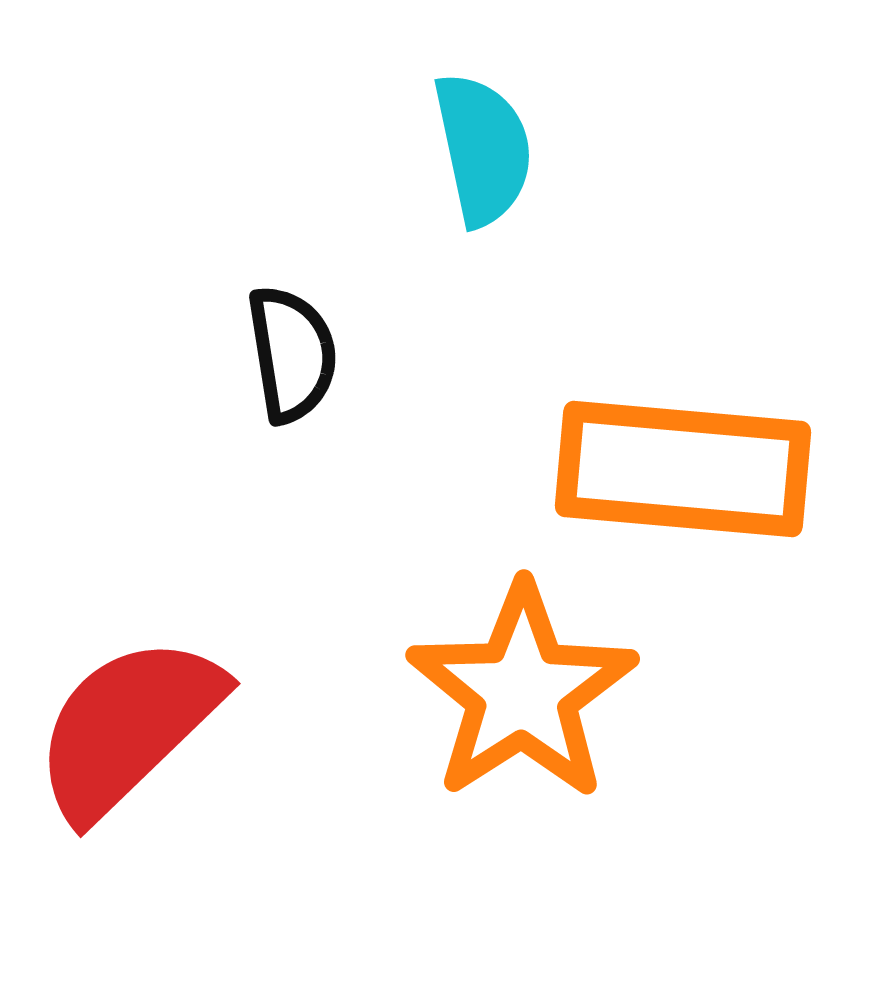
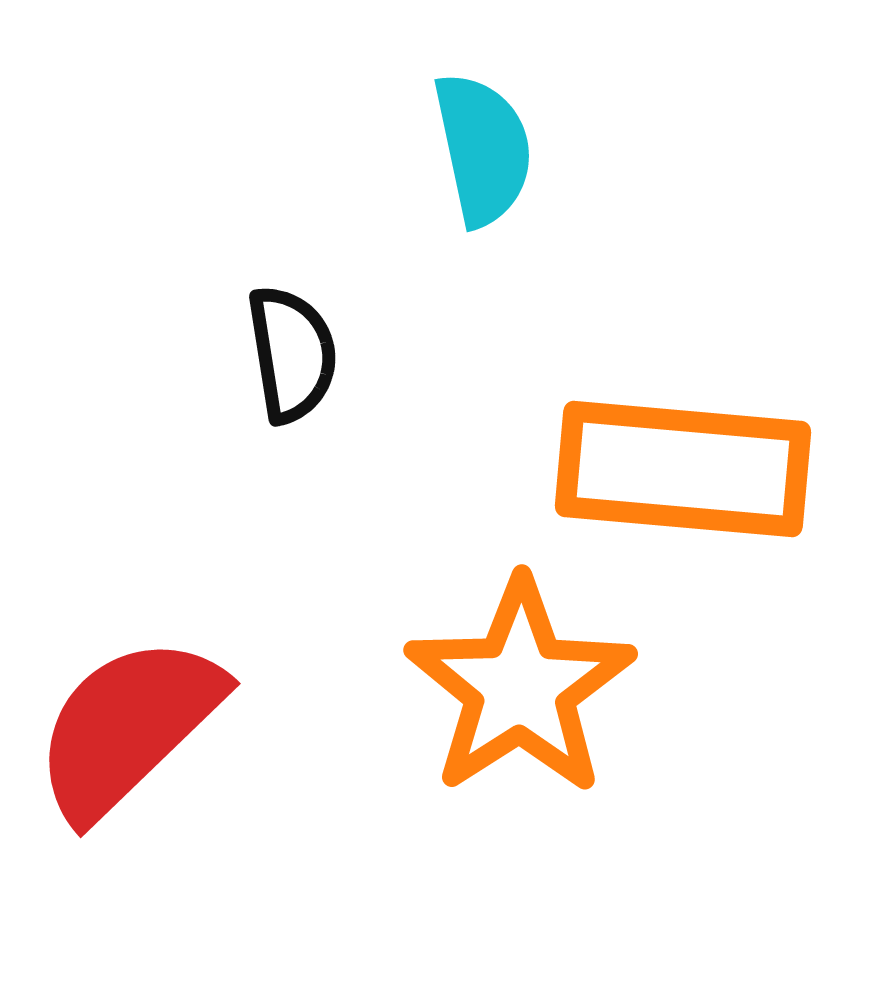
orange star: moved 2 px left, 5 px up
